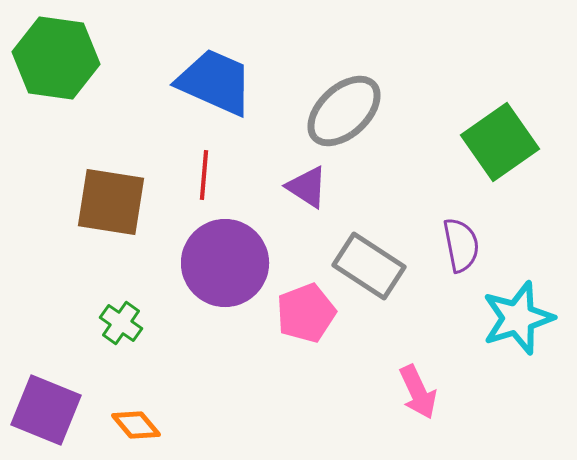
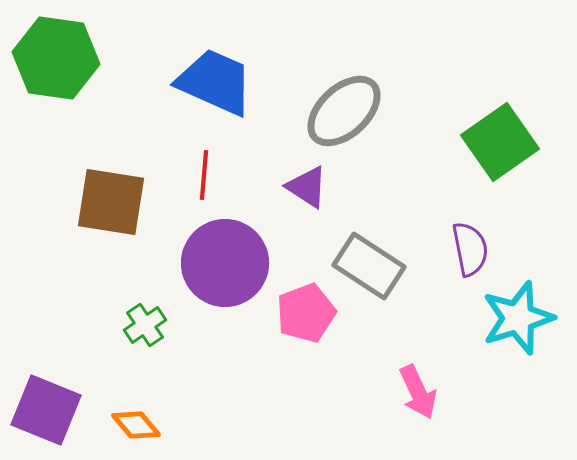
purple semicircle: moved 9 px right, 4 px down
green cross: moved 24 px right, 2 px down; rotated 21 degrees clockwise
